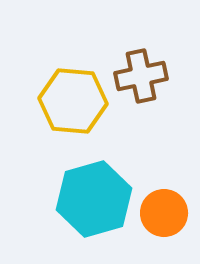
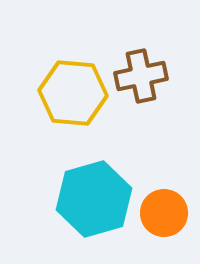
yellow hexagon: moved 8 px up
